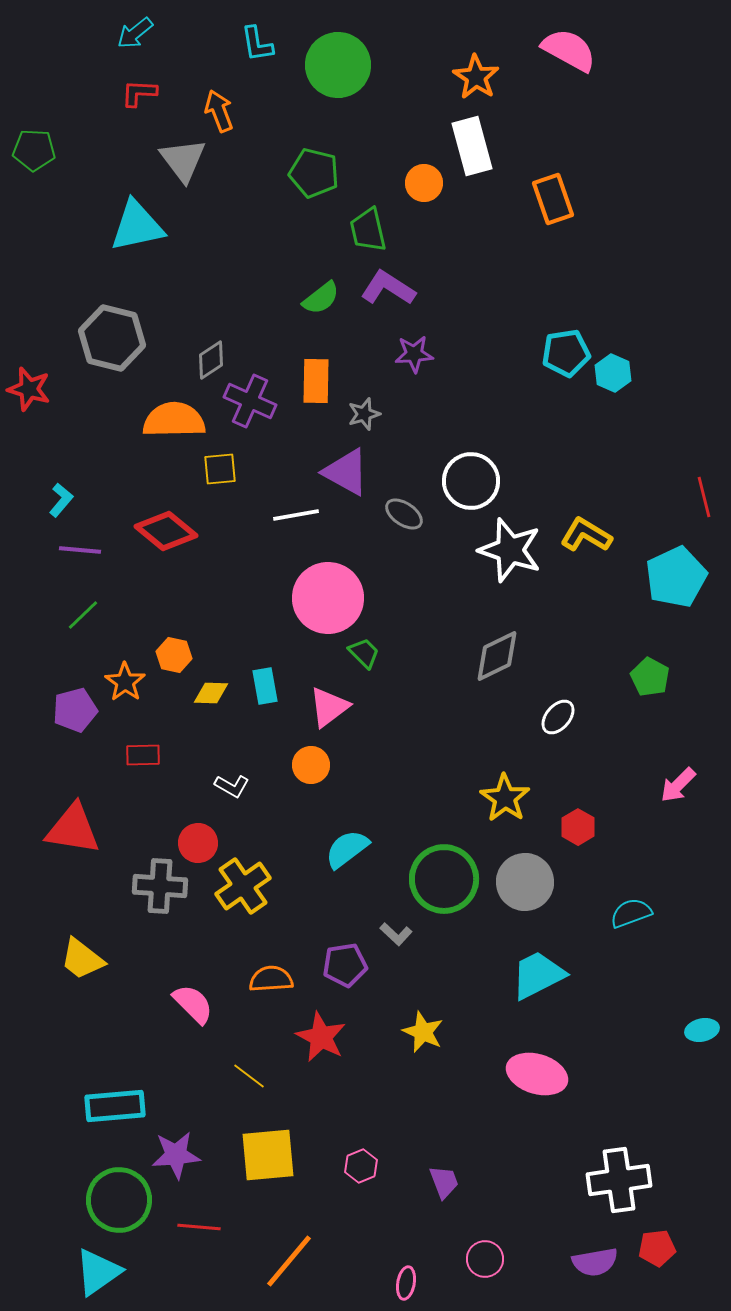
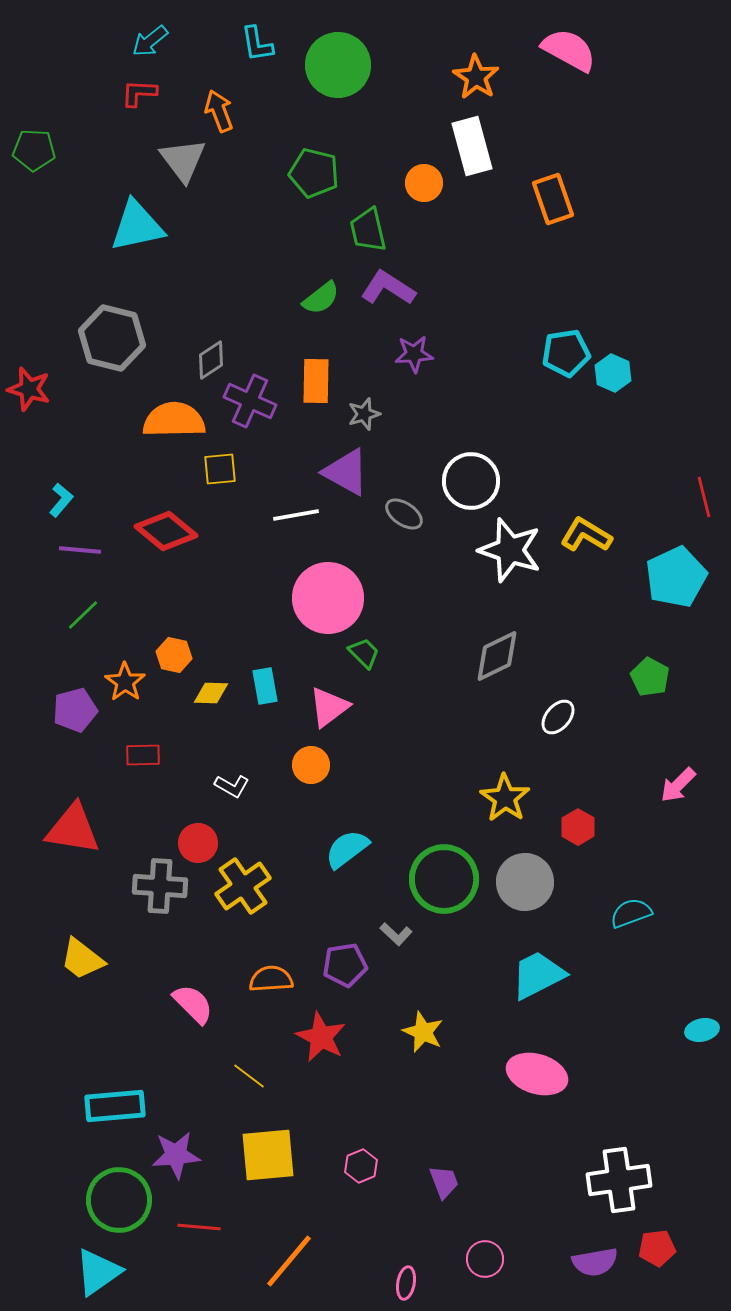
cyan arrow at (135, 33): moved 15 px right, 8 px down
